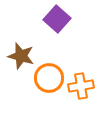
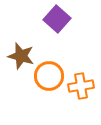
orange circle: moved 2 px up
